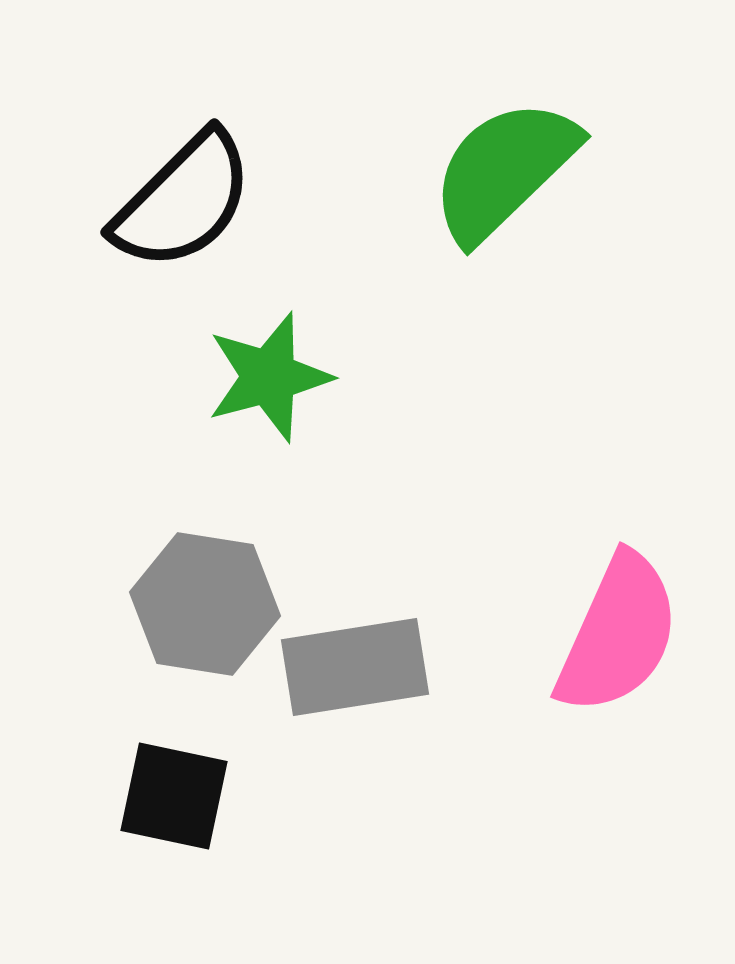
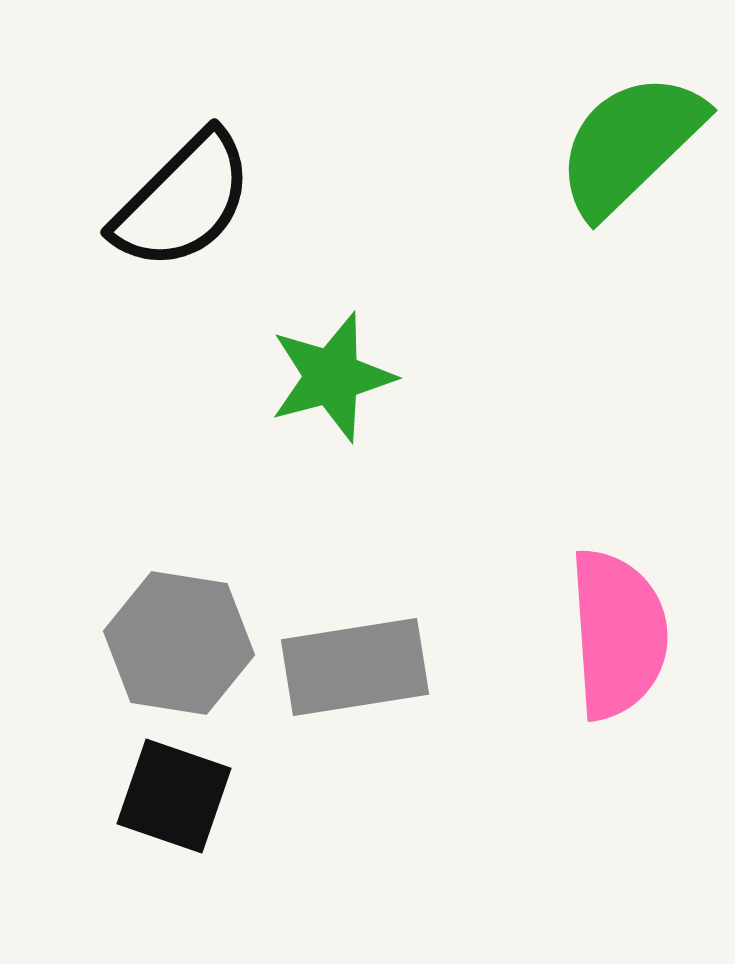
green semicircle: moved 126 px right, 26 px up
green star: moved 63 px right
gray hexagon: moved 26 px left, 39 px down
pink semicircle: rotated 28 degrees counterclockwise
black square: rotated 7 degrees clockwise
